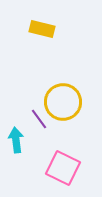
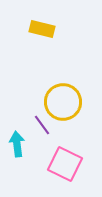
purple line: moved 3 px right, 6 px down
cyan arrow: moved 1 px right, 4 px down
pink square: moved 2 px right, 4 px up
